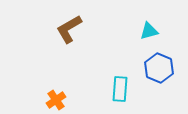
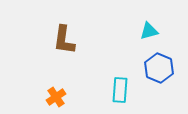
brown L-shape: moved 5 px left, 11 px down; rotated 52 degrees counterclockwise
cyan rectangle: moved 1 px down
orange cross: moved 3 px up
